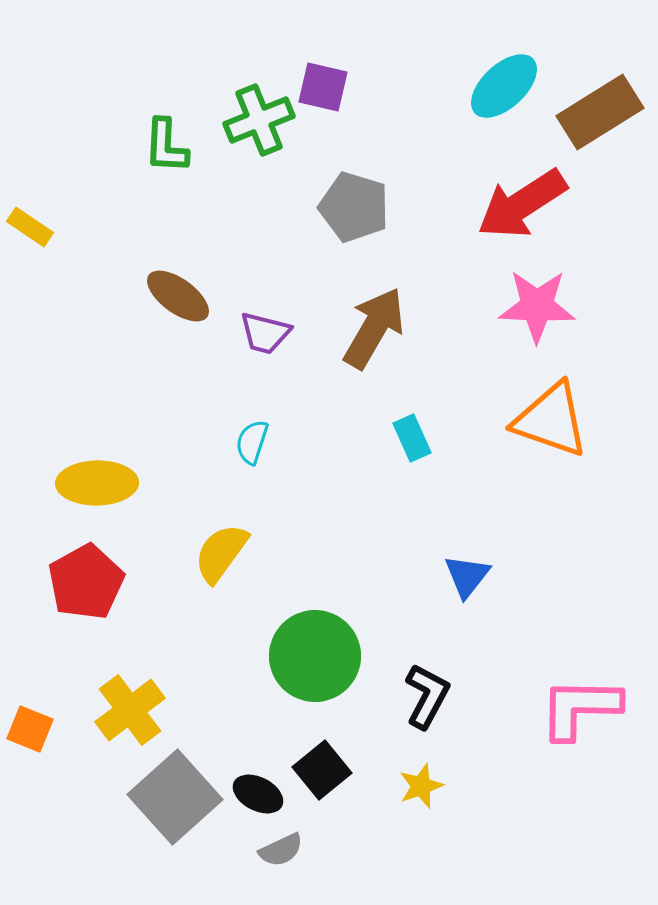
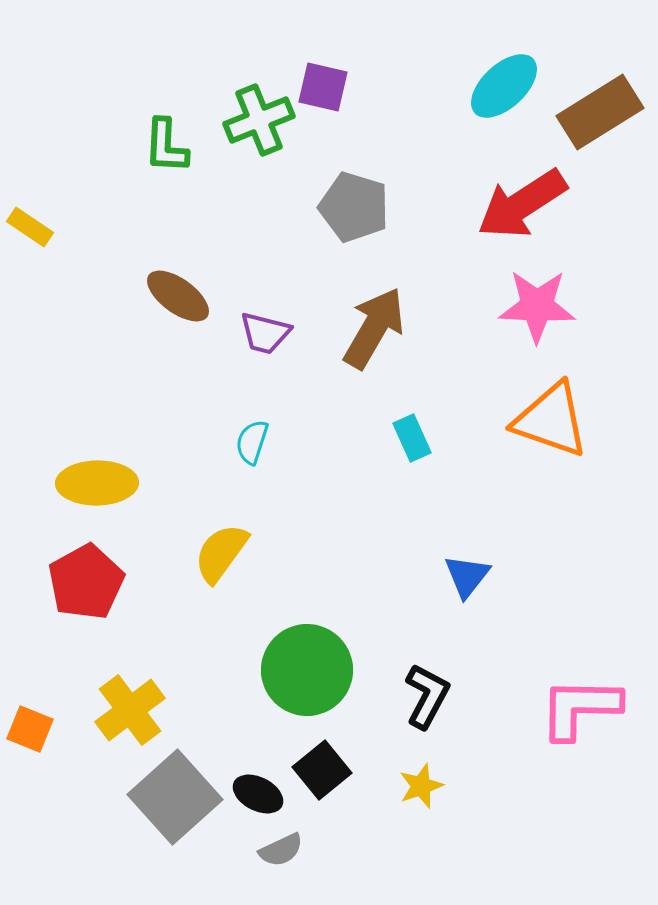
green circle: moved 8 px left, 14 px down
